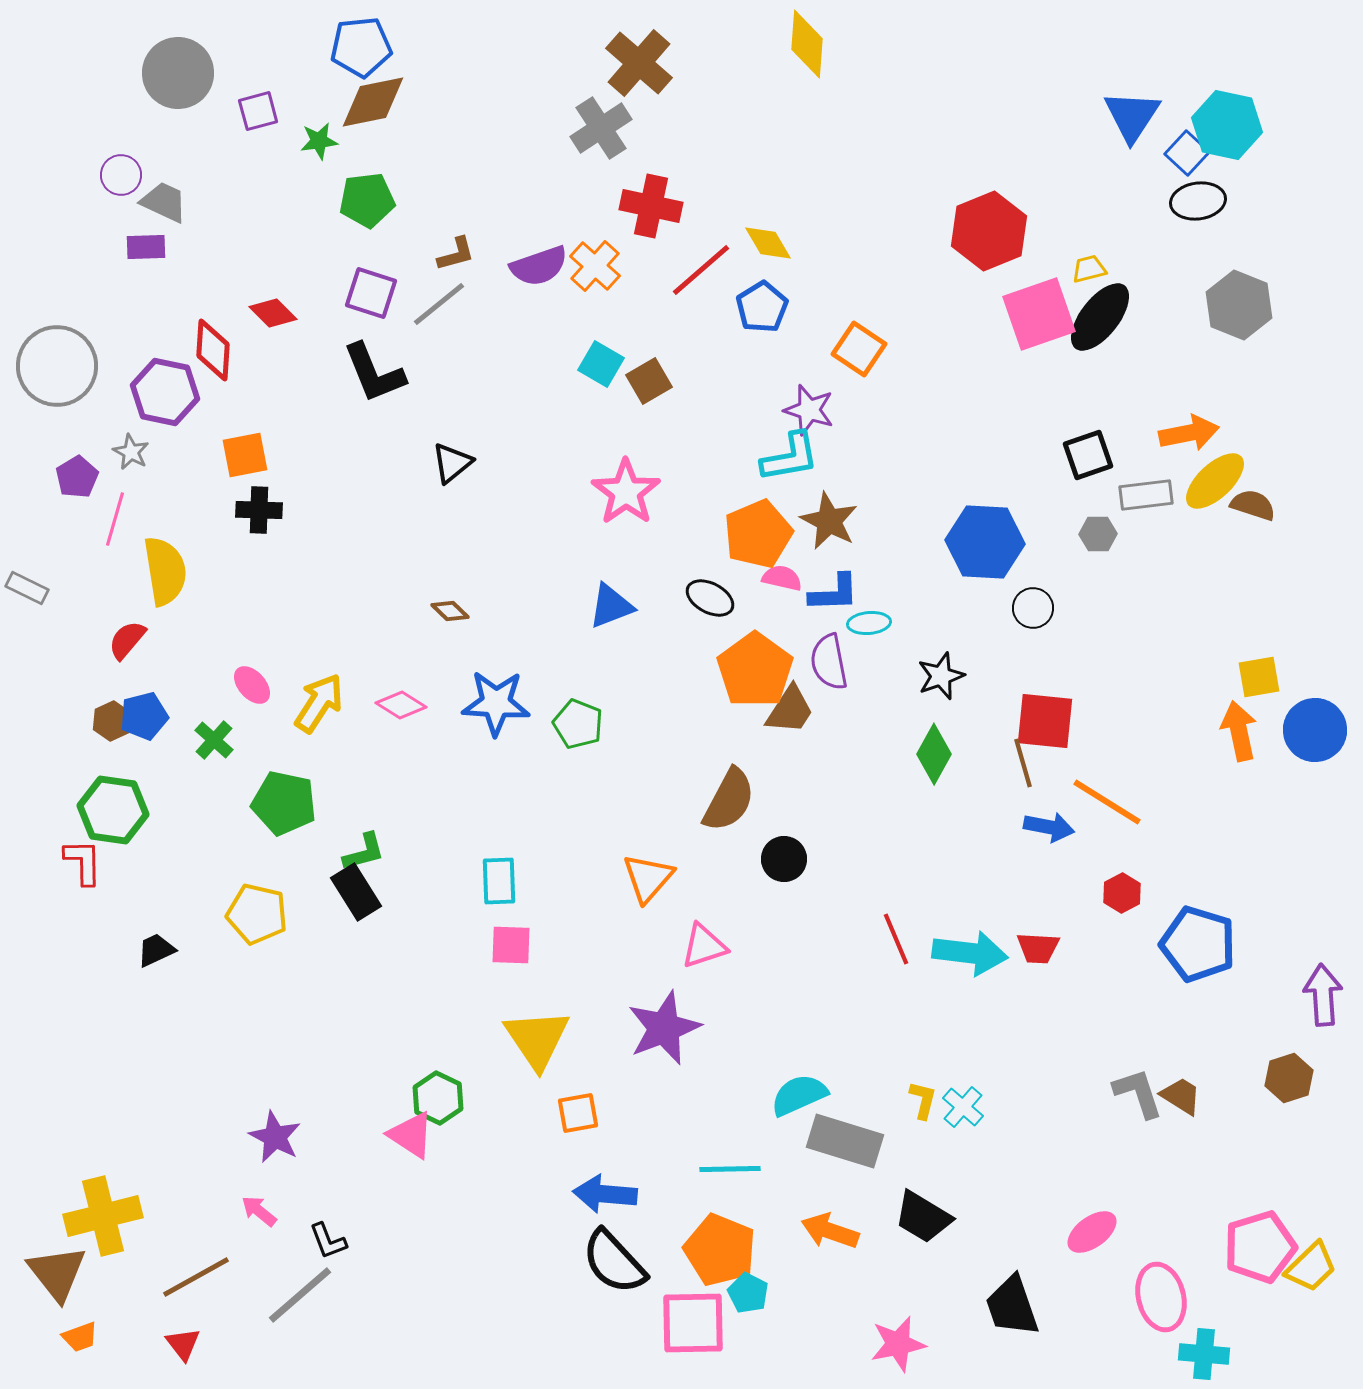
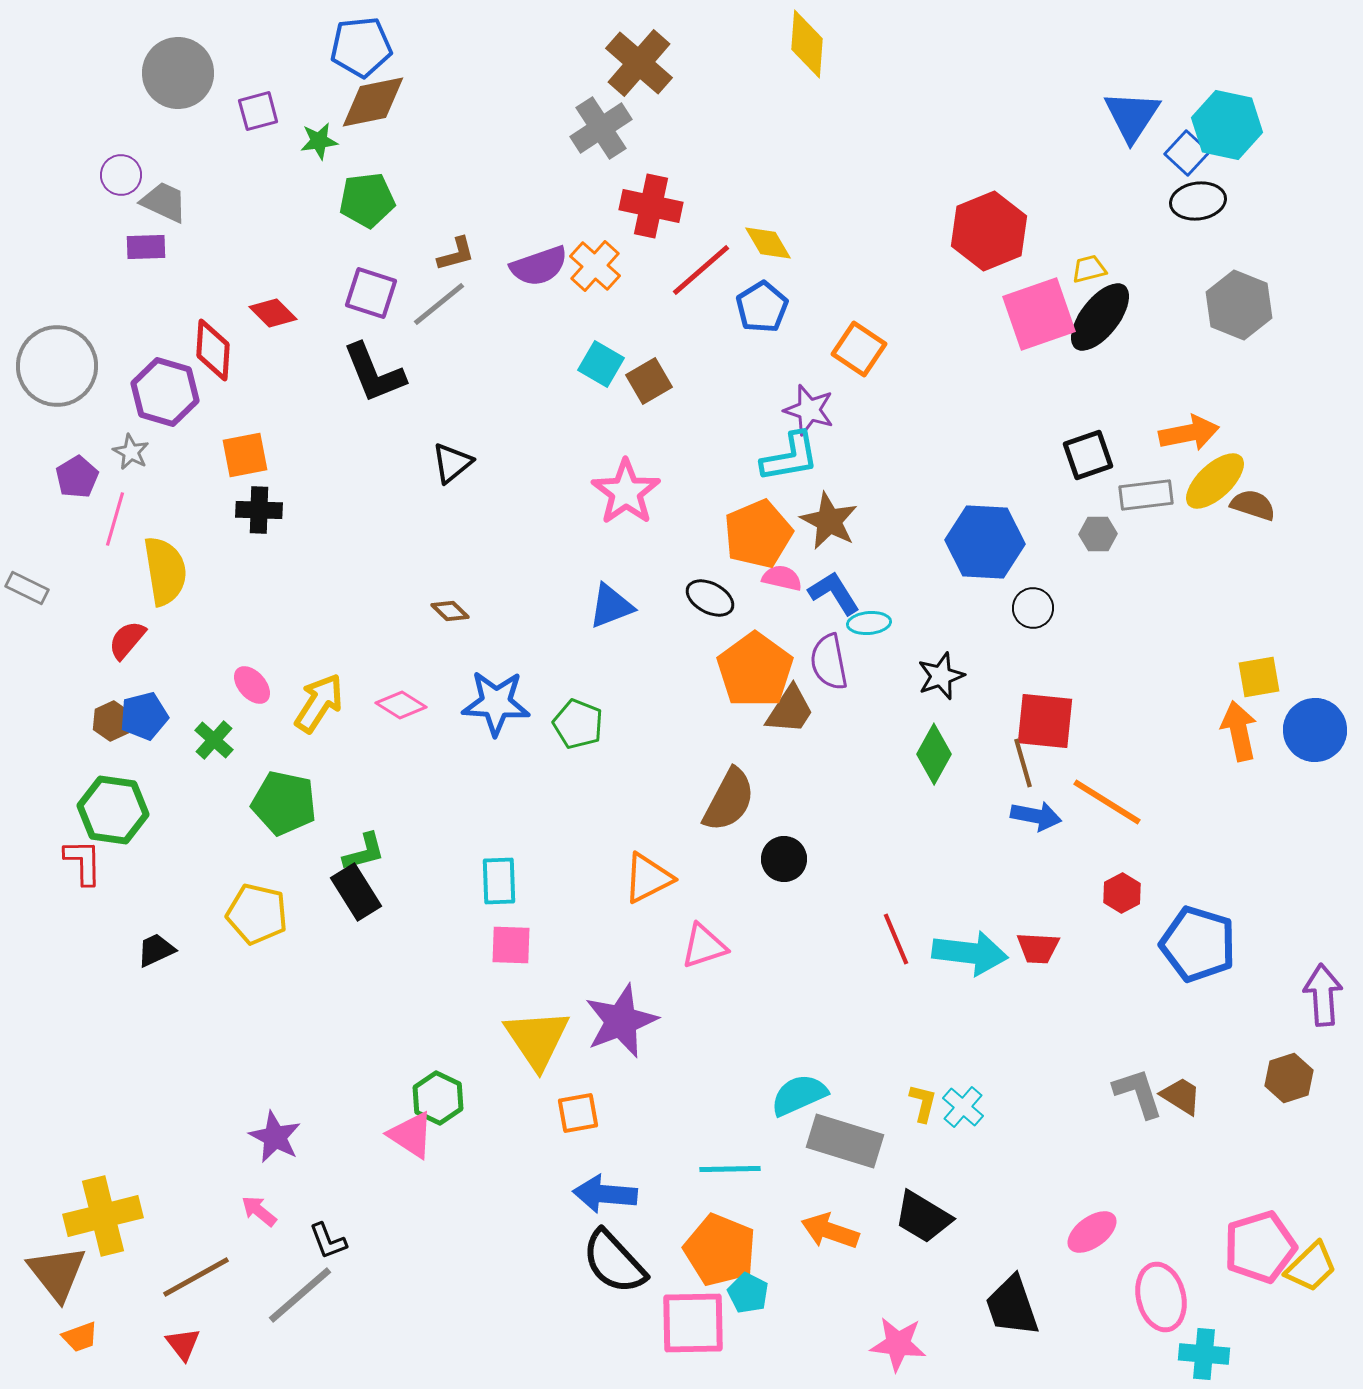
purple hexagon at (165, 392): rotated 4 degrees clockwise
blue L-shape at (834, 593): rotated 120 degrees counterclockwise
blue arrow at (1049, 827): moved 13 px left, 11 px up
orange triangle at (648, 878): rotated 22 degrees clockwise
purple star at (664, 1028): moved 43 px left, 7 px up
yellow L-shape at (923, 1100): moved 3 px down
pink star at (898, 1344): rotated 18 degrees clockwise
